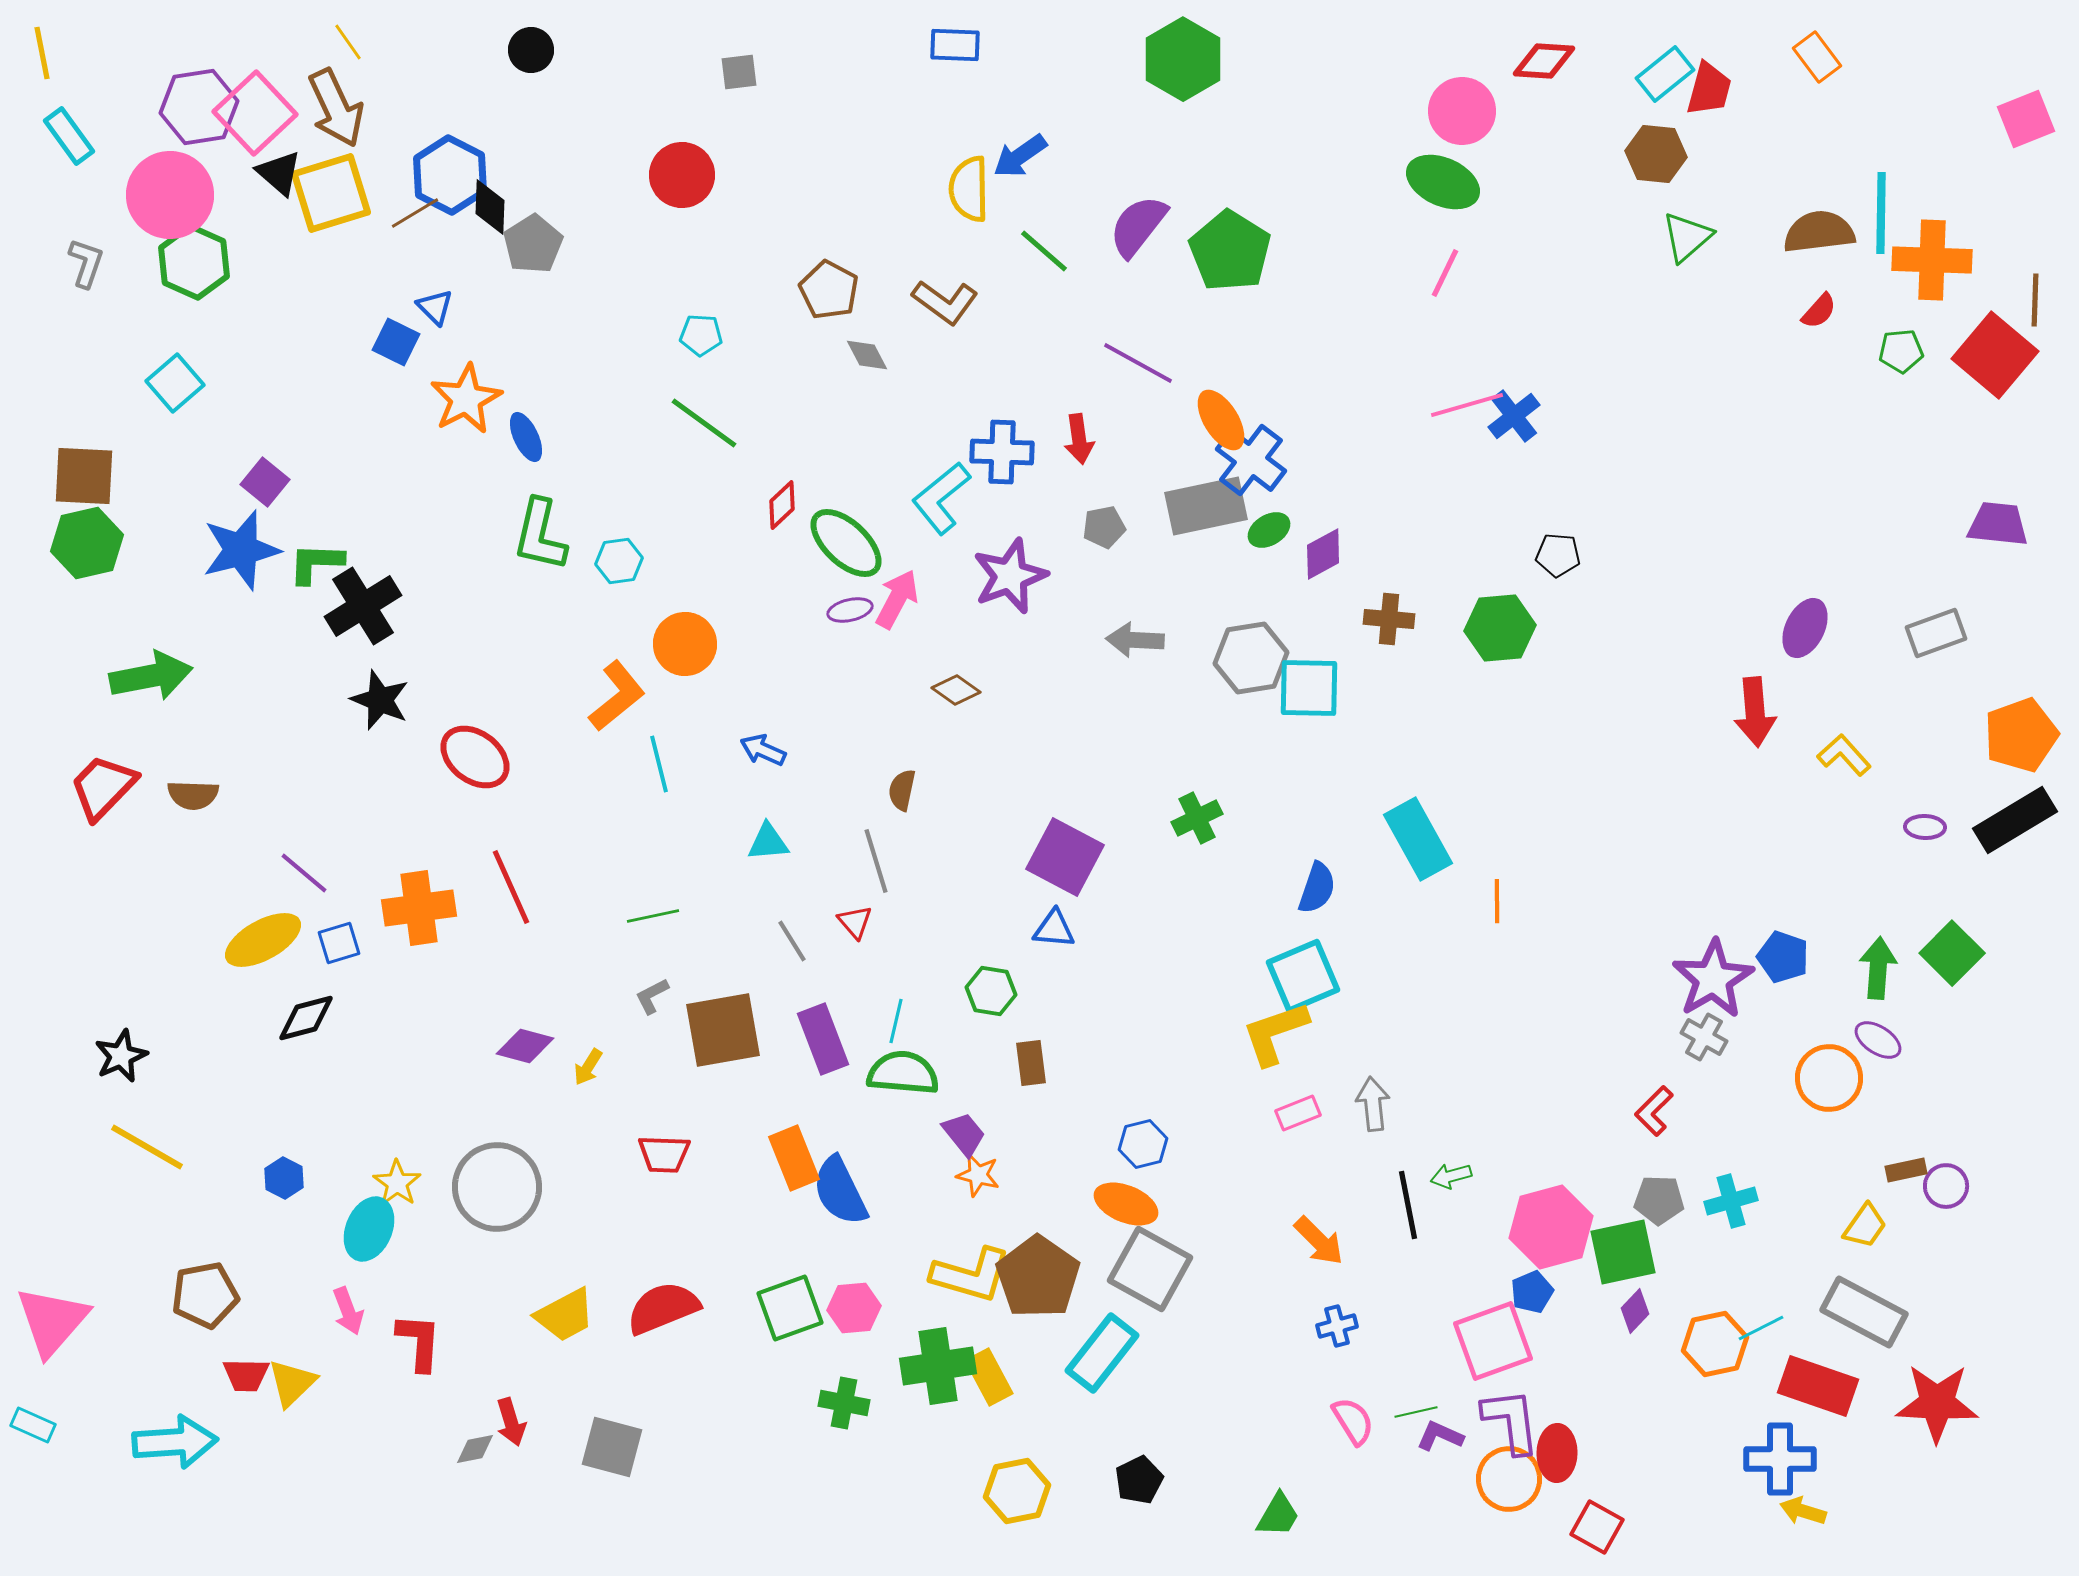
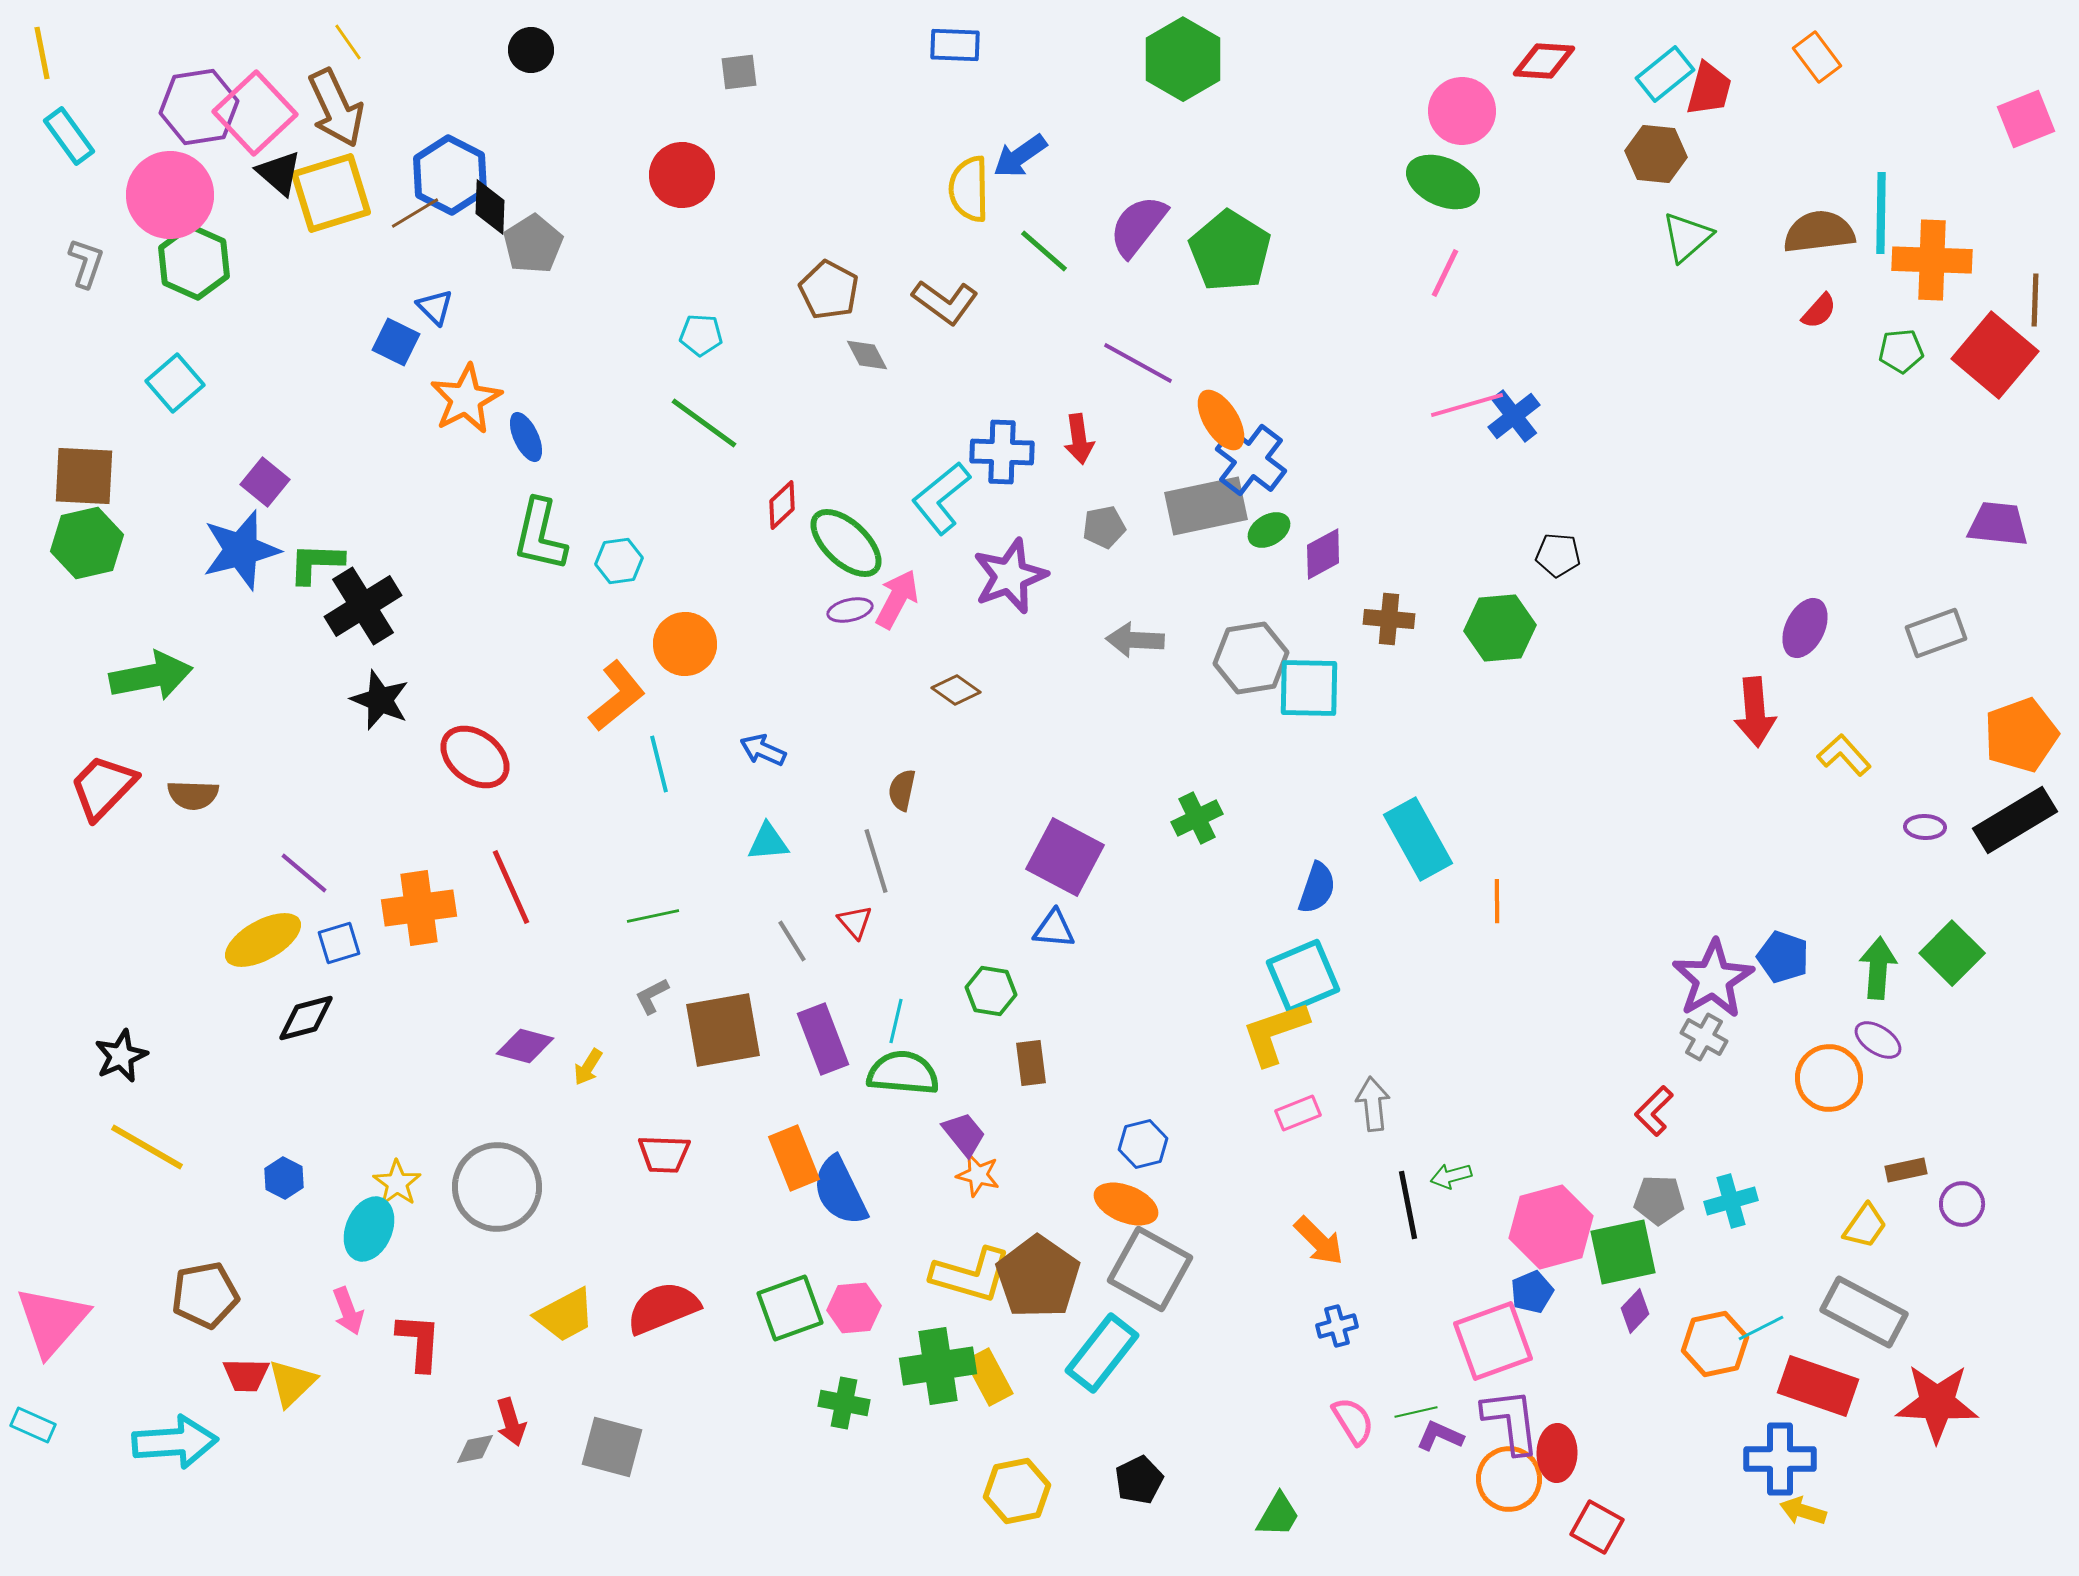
purple circle at (1946, 1186): moved 16 px right, 18 px down
